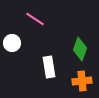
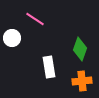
white circle: moved 5 px up
